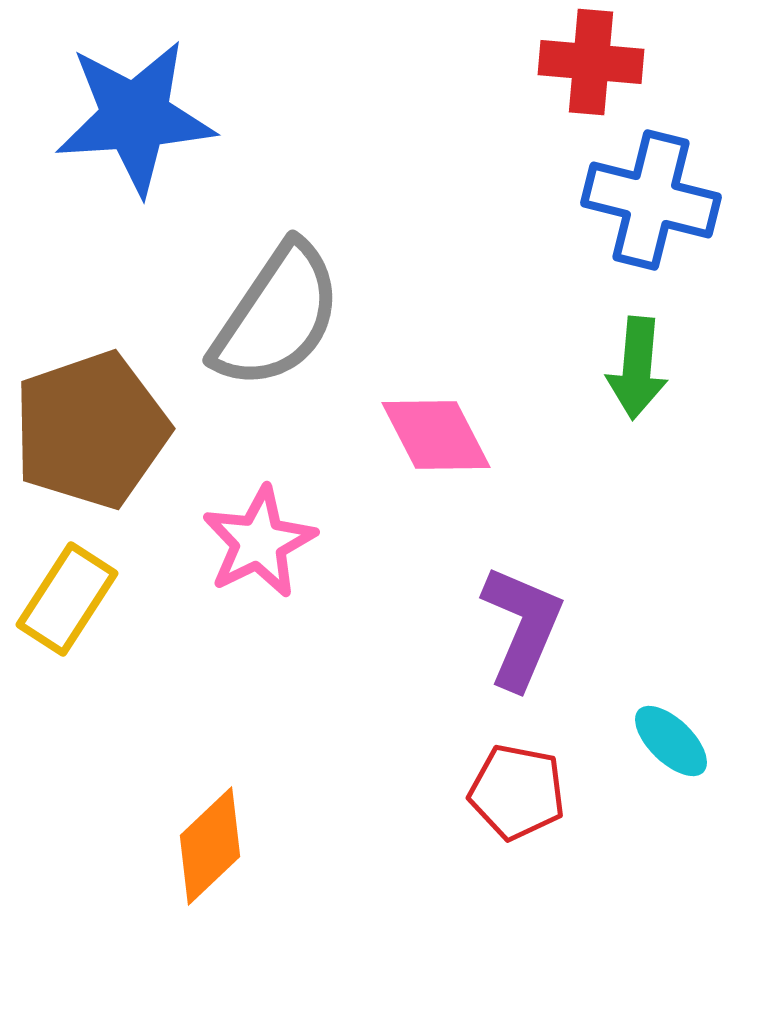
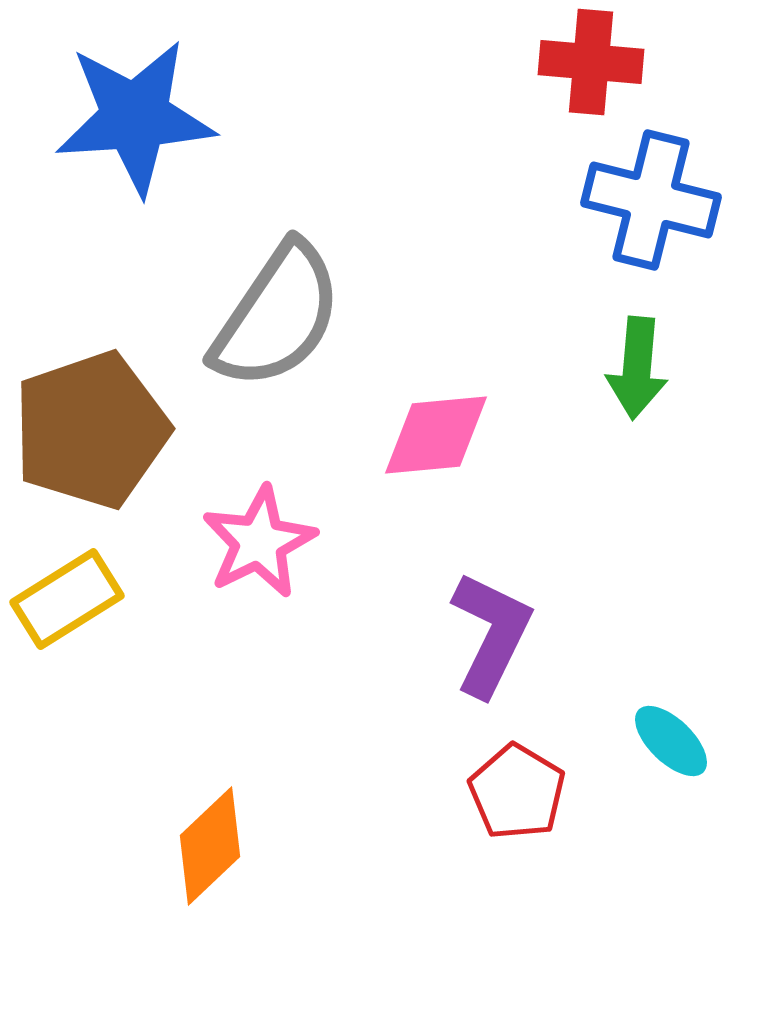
pink diamond: rotated 68 degrees counterclockwise
yellow rectangle: rotated 25 degrees clockwise
purple L-shape: moved 31 px left, 7 px down; rotated 3 degrees clockwise
red pentagon: rotated 20 degrees clockwise
